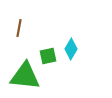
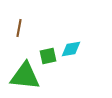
cyan diamond: rotated 50 degrees clockwise
